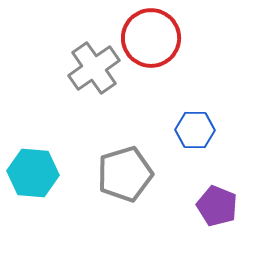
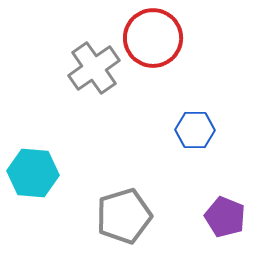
red circle: moved 2 px right
gray pentagon: moved 1 px left, 42 px down
purple pentagon: moved 8 px right, 11 px down
